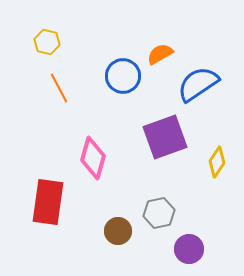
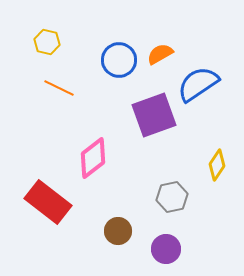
blue circle: moved 4 px left, 16 px up
orange line: rotated 36 degrees counterclockwise
purple square: moved 11 px left, 22 px up
pink diamond: rotated 36 degrees clockwise
yellow diamond: moved 3 px down
red rectangle: rotated 60 degrees counterclockwise
gray hexagon: moved 13 px right, 16 px up
purple circle: moved 23 px left
